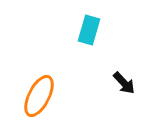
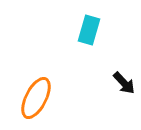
orange ellipse: moved 3 px left, 2 px down
